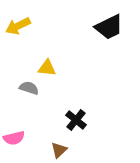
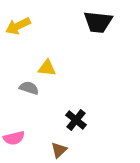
black trapezoid: moved 11 px left, 5 px up; rotated 32 degrees clockwise
